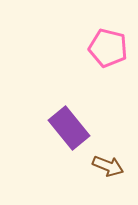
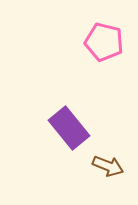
pink pentagon: moved 4 px left, 6 px up
